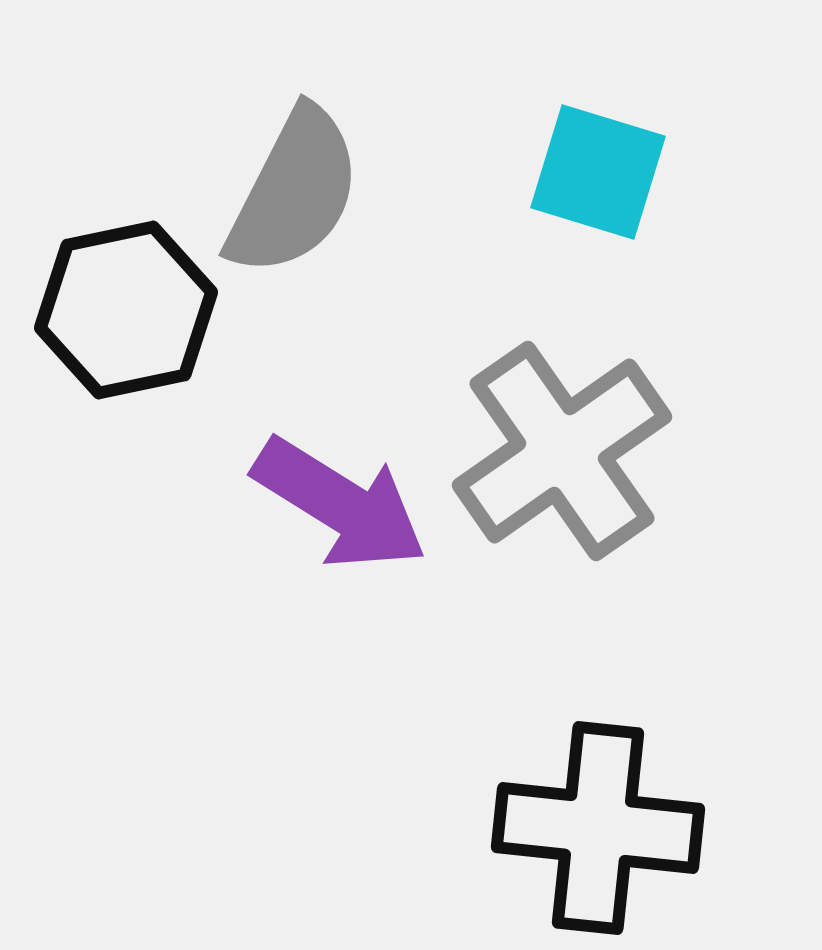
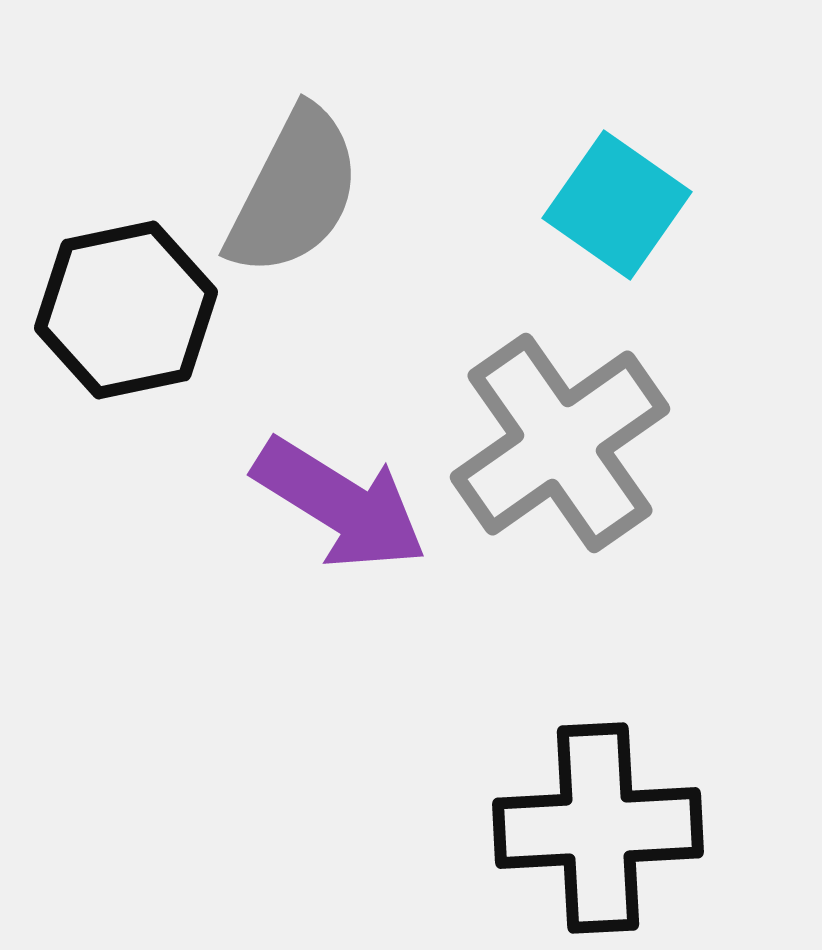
cyan square: moved 19 px right, 33 px down; rotated 18 degrees clockwise
gray cross: moved 2 px left, 8 px up
black cross: rotated 9 degrees counterclockwise
